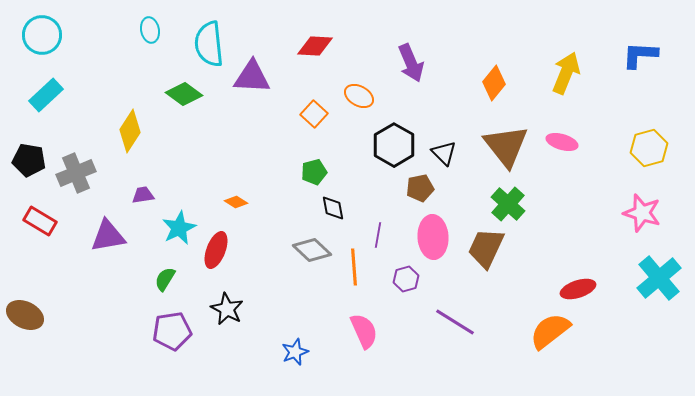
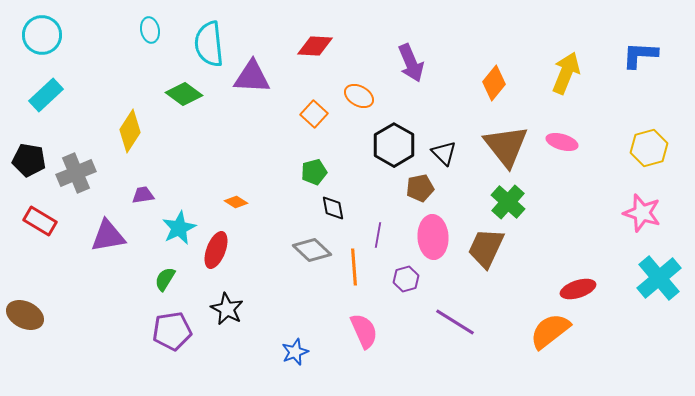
green cross at (508, 204): moved 2 px up
